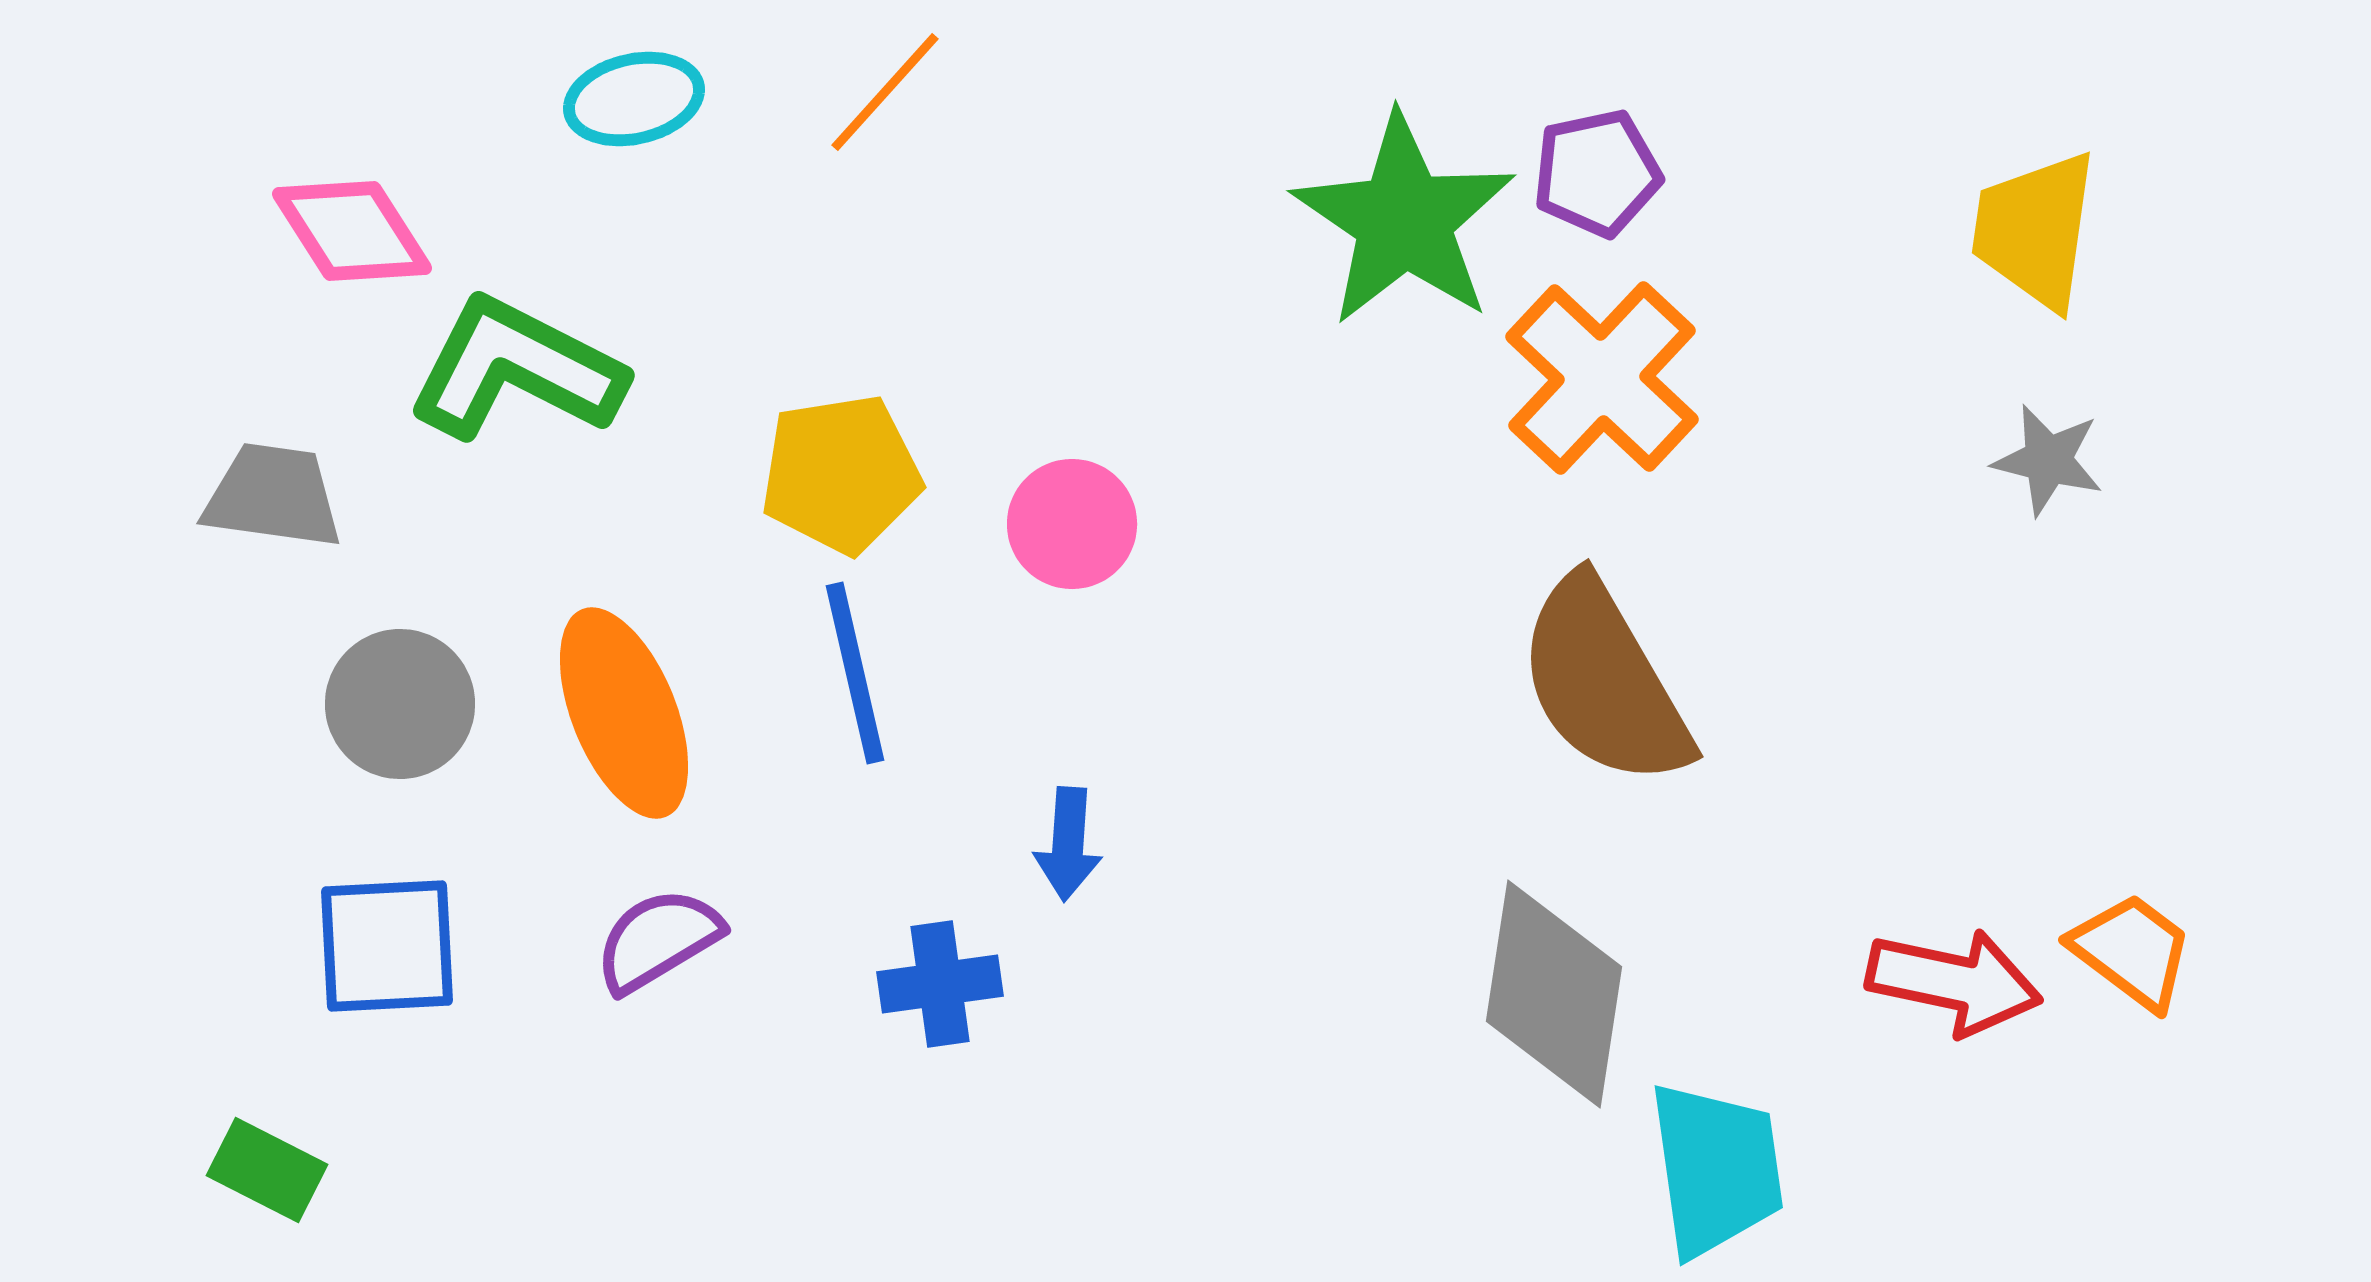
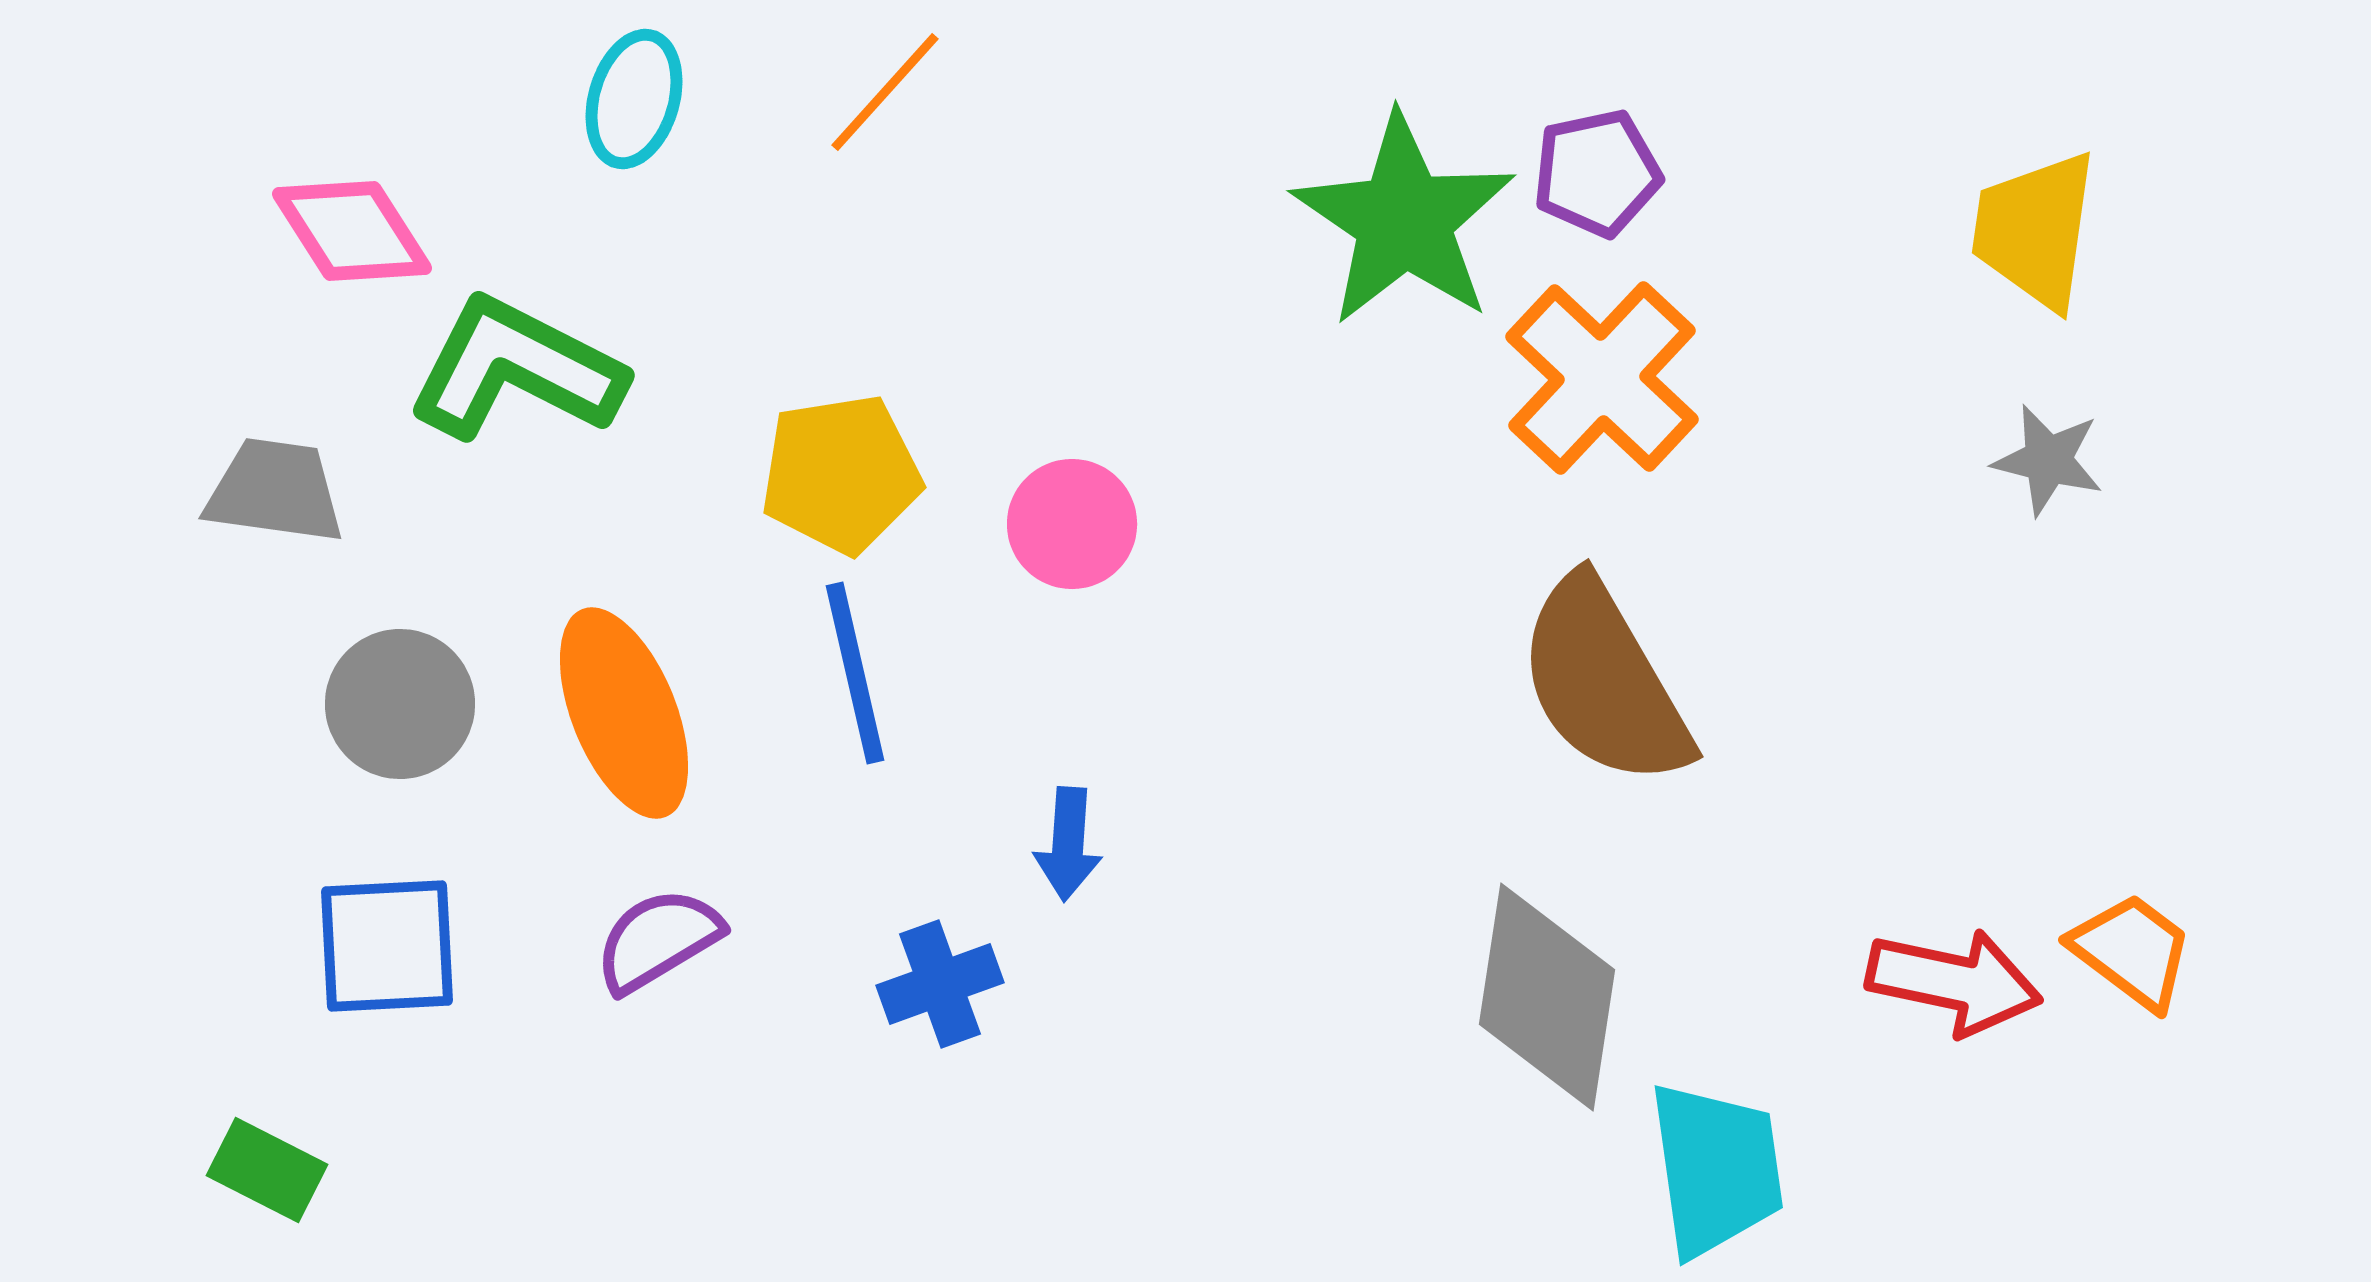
cyan ellipse: rotated 61 degrees counterclockwise
gray trapezoid: moved 2 px right, 5 px up
blue cross: rotated 12 degrees counterclockwise
gray diamond: moved 7 px left, 3 px down
